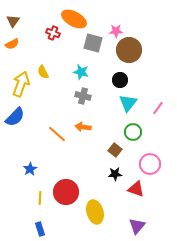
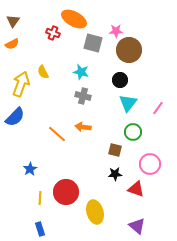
brown square: rotated 24 degrees counterclockwise
purple triangle: rotated 30 degrees counterclockwise
